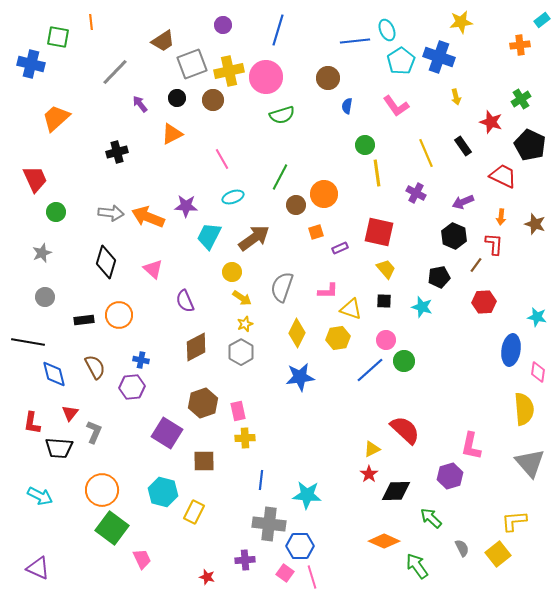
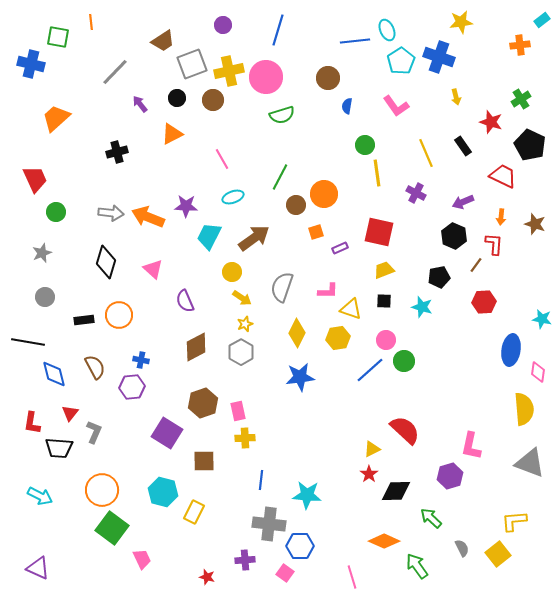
yellow trapezoid at (386, 269): moved 2 px left, 1 px down; rotated 70 degrees counterclockwise
cyan star at (537, 317): moved 5 px right, 2 px down
gray triangle at (530, 463): rotated 28 degrees counterclockwise
pink line at (312, 577): moved 40 px right
